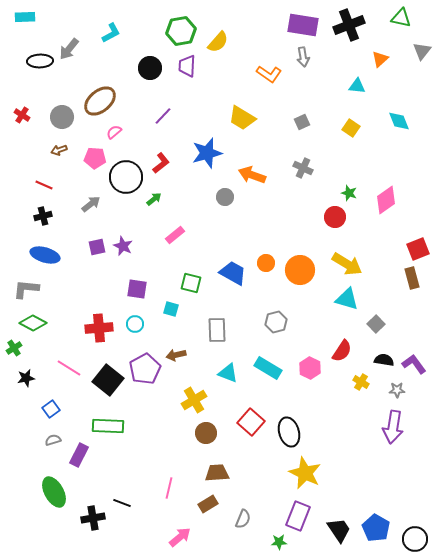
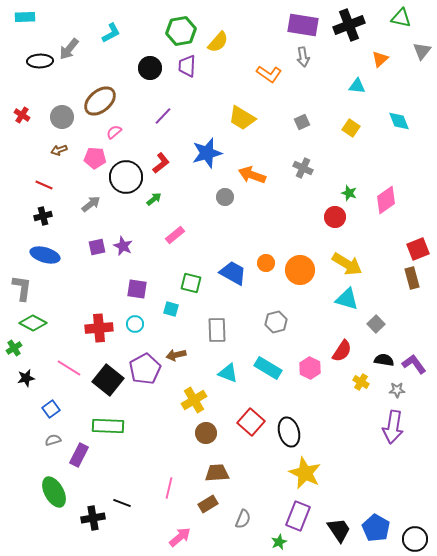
gray L-shape at (26, 289): moved 4 px left, 1 px up; rotated 92 degrees clockwise
green star at (279, 542): rotated 21 degrees counterclockwise
